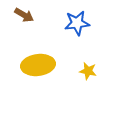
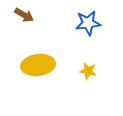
blue star: moved 11 px right
